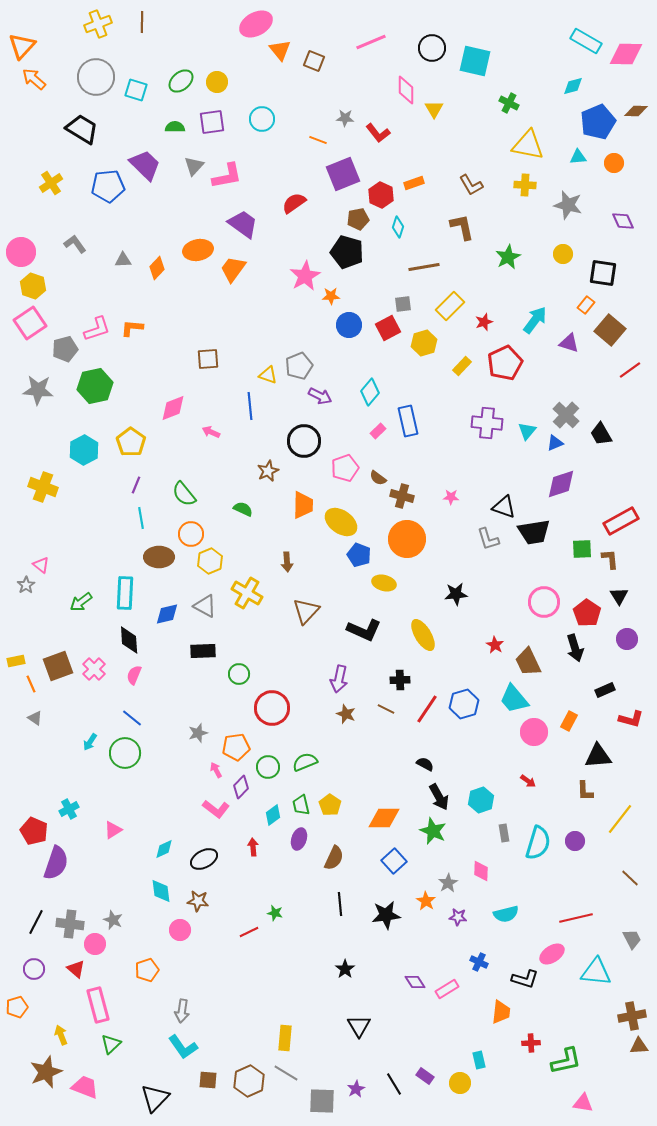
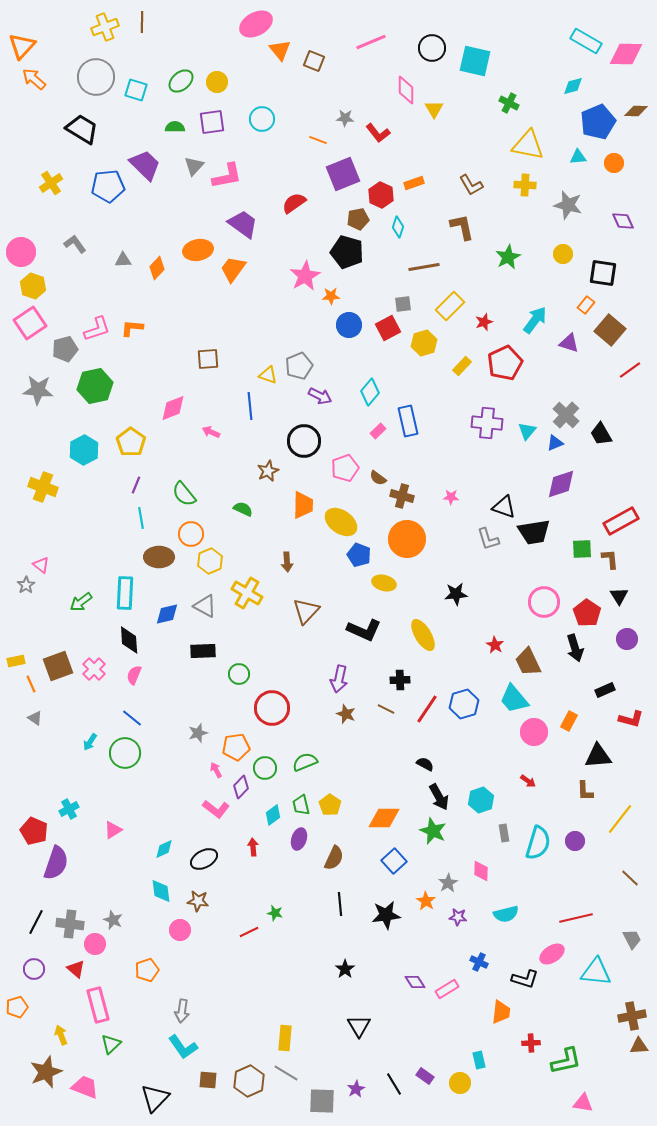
yellow cross at (98, 24): moved 7 px right, 3 px down
green circle at (268, 767): moved 3 px left, 1 px down
